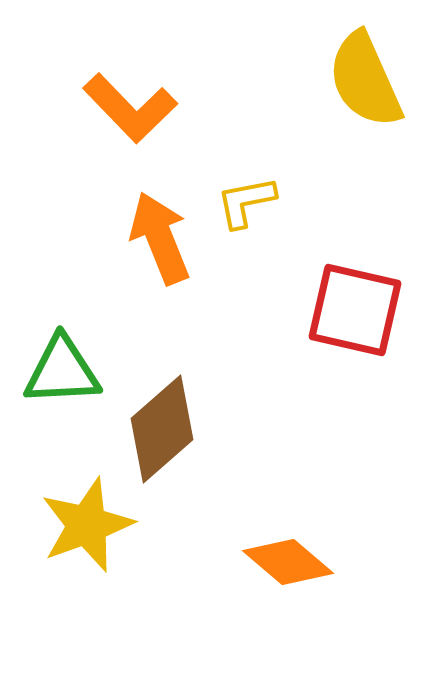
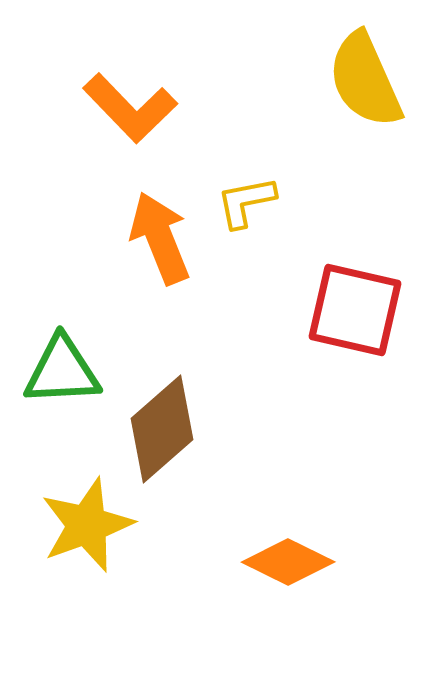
orange diamond: rotated 14 degrees counterclockwise
